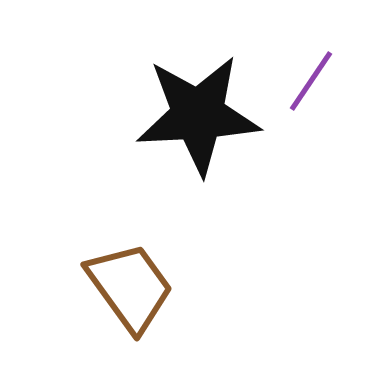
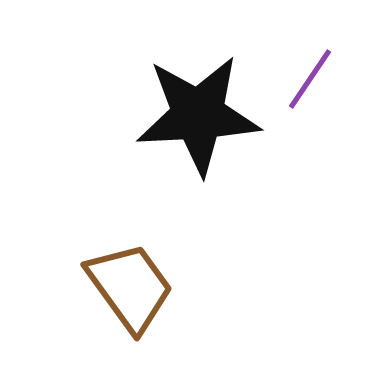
purple line: moved 1 px left, 2 px up
